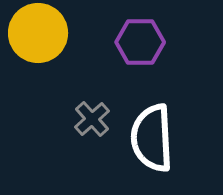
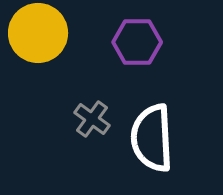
purple hexagon: moved 3 px left
gray cross: rotated 12 degrees counterclockwise
